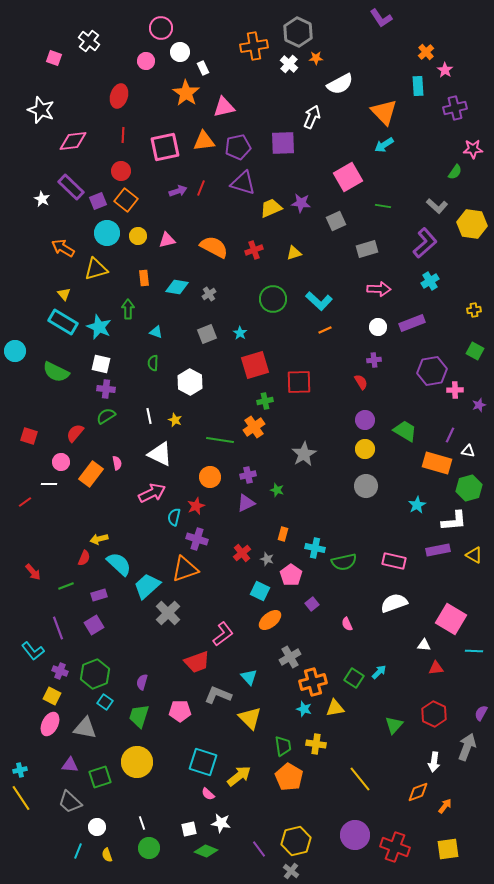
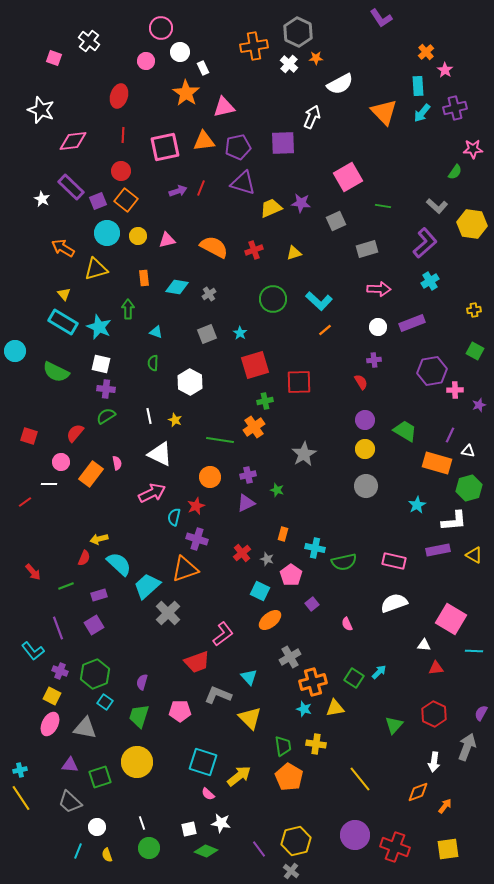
cyan arrow at (384, 145): moved 38 px right, 32 px up; rotated 18 degrees counterclockwise
orange line at (325, 330): rotated 16 degrees counterclockwise
